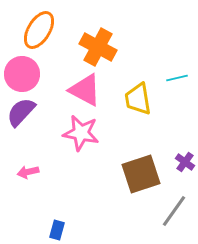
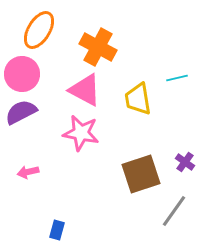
purple semicircle: rotated 20 degrees clockwise
